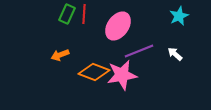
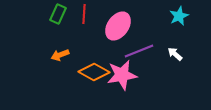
green rectangle: moved 9 px left
orange diamond: rotated 8 degrees clockwise
